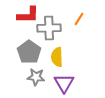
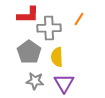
gray star: moved 1 px left, 4 px down
